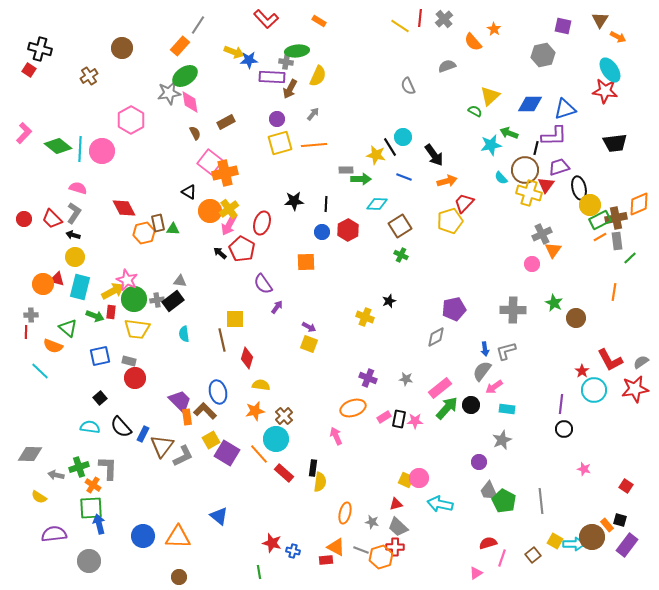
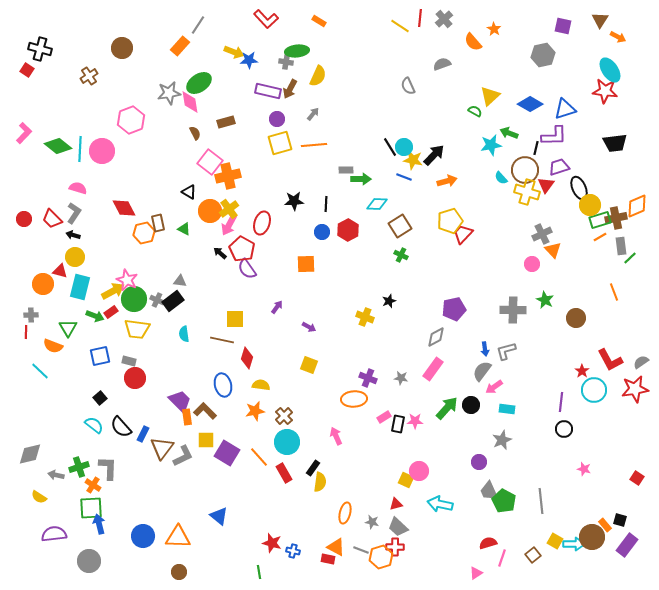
gray semicircle at (447, 66): moved 5 px left, 2 px up
red square at (29, 70): moved 2 px left
green ellipse at (185, 76): moved 14 px right, 7 px down
purple rectangle at (272, 77): moved 4 px left, 14 px down; rotated 10 degrees clockwise
blue diamond at (530, 104): rotated 30 degrees clockwise
pink hexagon at (131, 120): rotated 8 degrees clockwise
brown rectangle at (226, 122): rotated 12 degrees clockwise
cyan circle at (403, 137): moved 1 px right, 10 px down
yellow star at (376, 155): moved 37 px right, 5 px down
black arrow at (434, 155): rotated 100 degrees counterclockwise
orange cross at (225, 173): moved 3 px right, 3 px down
black ellipse at (579, 188): rotated 10 degrees counterclockwise
yellow cross at (529, 193): moved 2 px left, 1 px up
red trapezoid at (464, 203): moved 1 px left, 31 px down
orange diamond at (639, 204): moved 2 px left, 2 px down
green rectangle at (600, 220): rotated 10 degrees clockwise
green triangle at (173, 229): moved 11 px right; rotated 24 degrees clockwise
gray rectangle at (617, 241): moved 4 px right, 5 px down
orange triangle at (553, 250): rotated 18 degrees counterclockwise
orange square at (306, 262): moved 2 px down
red triangle at (57, 279): moved 3 px right, 8 px up
purple semicircle at (263, 284): moved 16 px left, 15 px up
orange line at (614, 292): rotated 30 degrees counterclockwise
gray cross at (157, 300): rotated 32 degrees clockwise
green star at (554, 303): moved 9 px left, 3 px up
red rectangle at (111, 312): rotated 48 degrees clockwise
green triangle at (68, 328): rotated 18 degrees clockwise
brown line at (222, 340): rotated 65 degrees counterclockwise
yellow square at (309, 344): moved 21 px down
gray star at (406, 379): moved 5 px left, 1 px up
pink rectangle at (440, 388): moved 7 px left, 19 px up; rotated 15 degrees counterclockwise
blue ellipse at (218, 392): moved 5 px right, 7 px up
purple line at (561, 404): moved 2 px up
orange ellipse at (353, 408): moved 1 px right, 9 px up; rotated 15 degrees clockwise
black rectangle at (399, 419): moved 1 px left, 5 px down
cyan semicircle at (90, 427): moved 4 px right, 2 px up; rotated 30 degrees clockwise
cyan circle at (276, 439): moved 11 px right, 3 px down
yellow square at (211, 440): moved 5 px left; rotated 30 degrees clockwise
brown triangle at (162, 446): moved 2 px down
gray diamond at (30, 454): rotated 15 degrees counterclockwise
orange line at (259, 454): moved 3 px down
black rectangle at (313, 468): rotated 28 degrees clockwise
red rectangle at (284, 473): rotated 18 degrees clockwise
pink circle at (419, 478): moved 7 px up
red square at (626, 486): moved 11 px right, 8 px up
orange rectangle at (607, 525): moved 2 px left
red rectangle at (326, 560): moved 2 px right, 1 px up; rotated 16 degrees clockwise
brown circle at (179, 577): moved 5 px up
